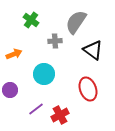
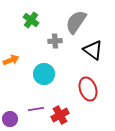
orange arrow: moved 3 px left, 6 px down
purple circle: moved 29 px down
purple line: rotated 28 degrees clockwise
